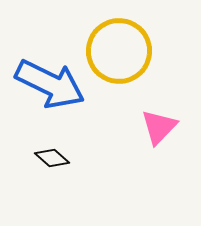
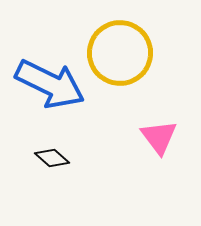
yellow circle: moved 1 px right, 2 px down
pink triangle: moved 10 px down; rotated 21 degrees counterclockwise
